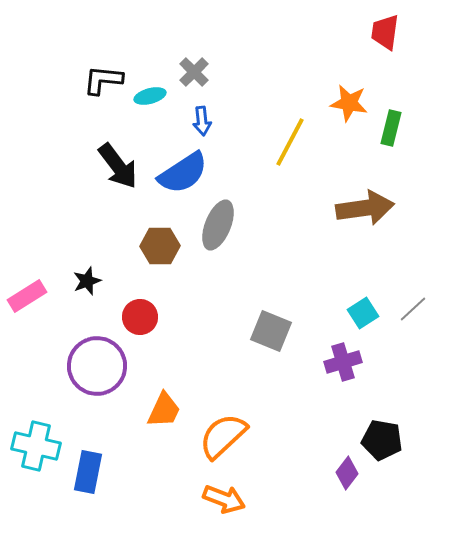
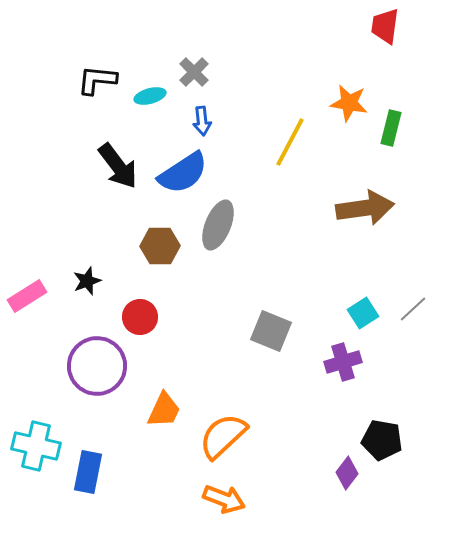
red trapezoid: moved 6 px up
black L-shape: moved 6 px left
